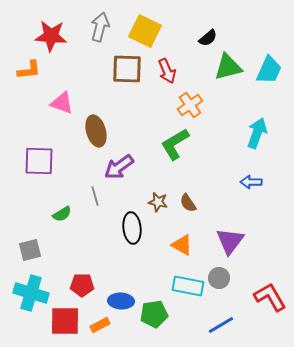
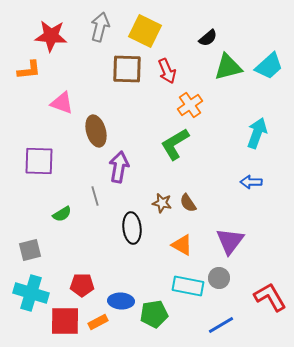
cyan trapezoid: moved 4 px up; rotated 24 degrees clockwise
purple arrow: rotated 136 degrees clockwise
brown star: moved 4 px right, 1 px down
orange rectangle: moved 2 px left, 3 px up
